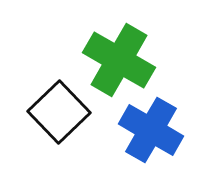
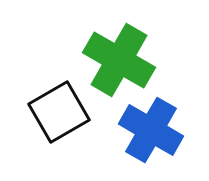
black square: rotated 14 degrees clockwise
